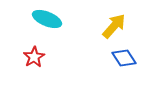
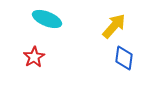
blue diamond: rotated 40 degrees clockwise
